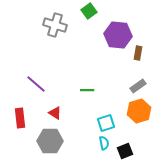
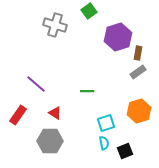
purple hexagon: moved 2 px down; rotated 24 degrees counterclockwise
gray rectangle: moved 14 px up
green line: moved 1 px down
red rectangle: moved 2 px left, 3 px up; rotated 42 degrees clockwise
